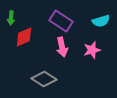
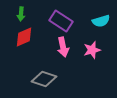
green arrow: moved 10 px right, 4 px up
pink arrow: moved 1 px right
gray diamond: rotated 15 degrees counterclockwise
